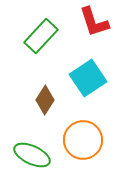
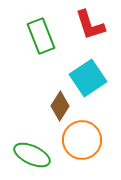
red L-shape: moved 4 px left, 3 px down
green rectangle: rotated 64 degrees counterclockwise
brown diamond: moved 15 px right, 6 px down
orange circle: moved 1 px left
